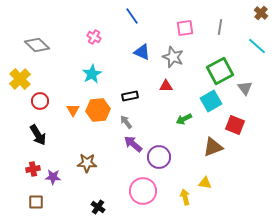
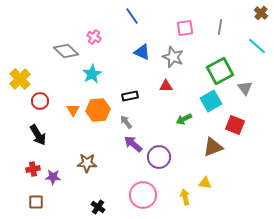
gray diamond: moved 29 px right, 6 px down
pink circle: moved 4 px down
